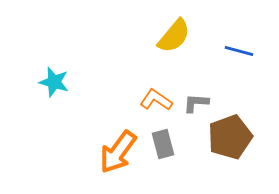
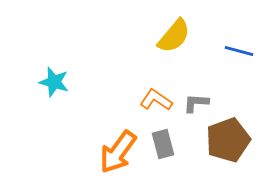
brown pentagon: moved 2 px left, 3 px down
